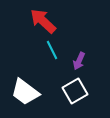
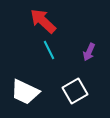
cyan line: moved 3 px left
purple arrow: moved 10 px right, 9 px up
white trapezoid: rotated 12 degrees counterclockwise
